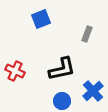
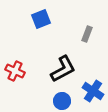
black L-shape: moved 1 px right; rotated 16 degrees counterclockwise
blue cross: rotated 15 degrees counterclockwise
